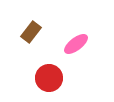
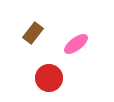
brown rectangle: moved 2 px right, 1 px down
